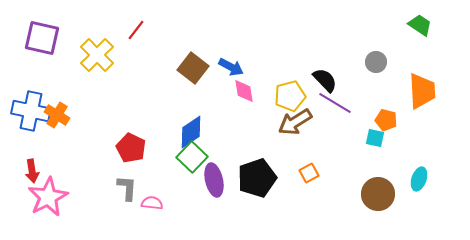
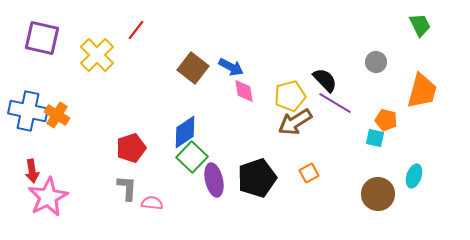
green trapezoid: rotated 30 degrees clockwise
orange trapezoid: rotated 18 degrees clockwise
blue cross: moved 3 px left
blue diamond: moved 6 px left
red pentagon: rotated 28 degrees clockwise
cyan ellipse: moved 5 px left, 3 px up
